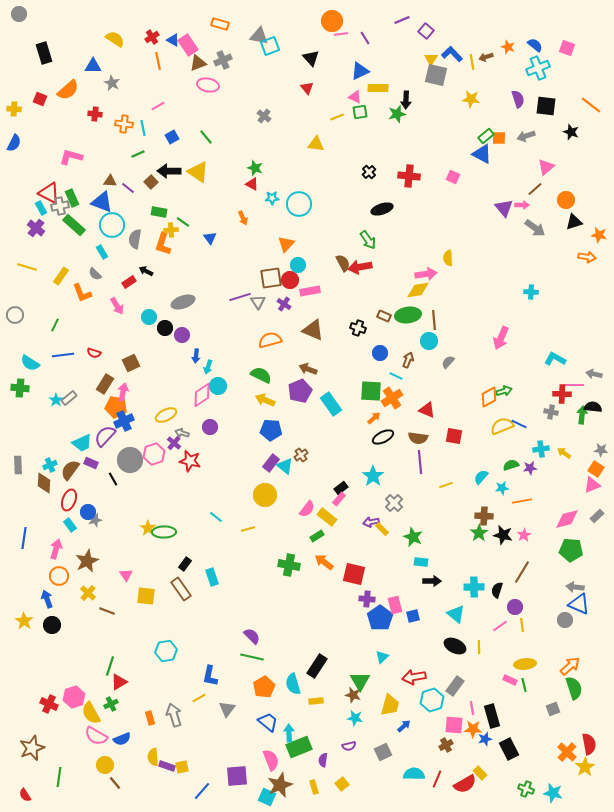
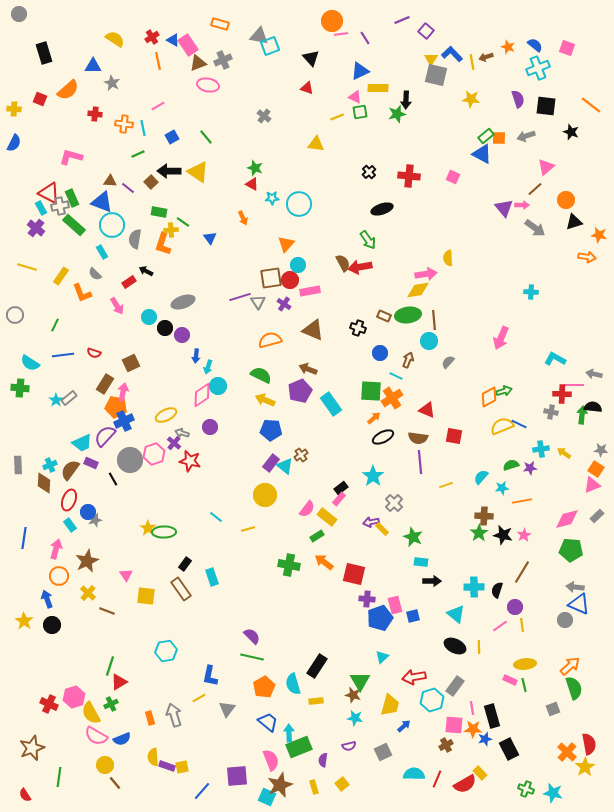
red triangle at (307, 88): rotated 32 degrees counterclockwise
blue pentagon at (380, 618): rotated 15 degrees clockwise
